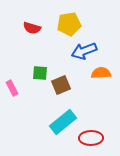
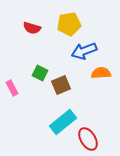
green square: rotated 21 degrees clockwise
red ellipse: moved 3 px left, 1 px down; rotated 60 degrees clockwise
